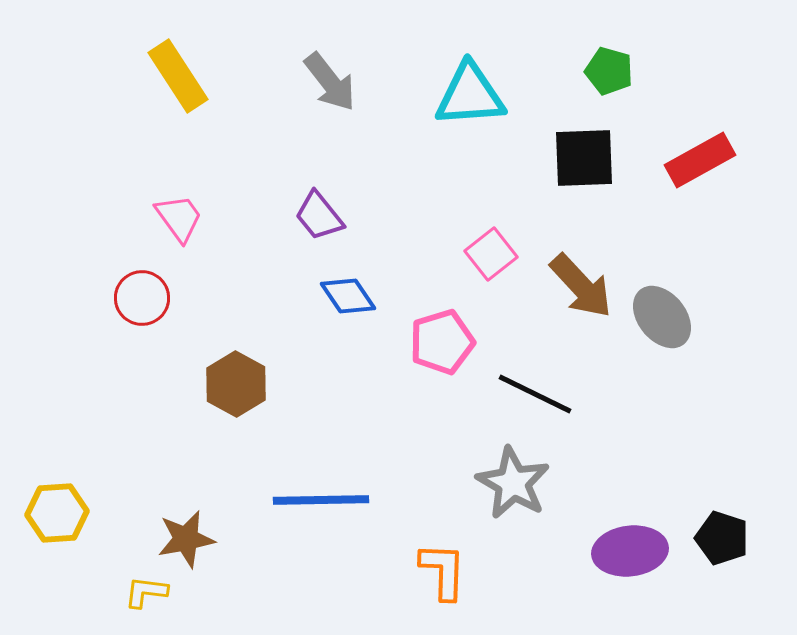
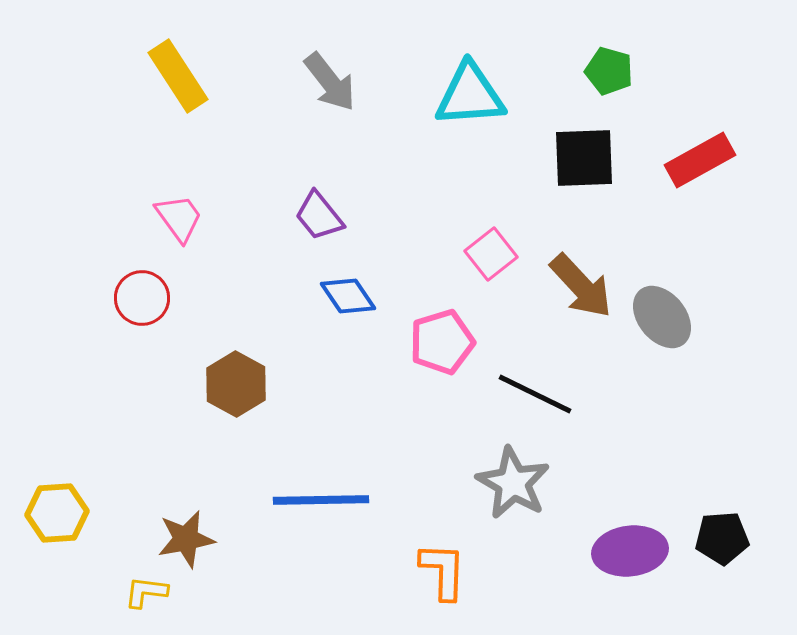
black pentagon: rotated 22 degrees counterclockwise
